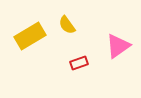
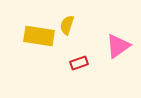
yellow semicircle: rotated 54 degrees clockwise
yellow rectangle: moved 9 px right; rotated 40 degrees clockwise
